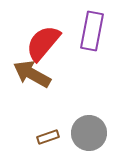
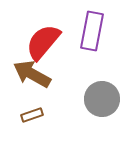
red semicircle: moved 1 px up
gray circle: moved 13 px right, 34 px up
brown rectangle: moved 16 px left, 22 px up
